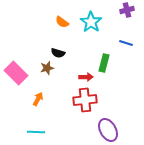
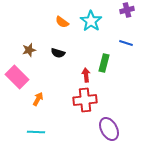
cyan star: moved 1 px up
brown star: moved 18 px left, 18 px up
pink rectangle: moved 1 px right, 4 px down
red arrow: moved 2 px up; rotated 96 degrees counterclockwise
purple ellipse: moved 1 px right, 1 px up
